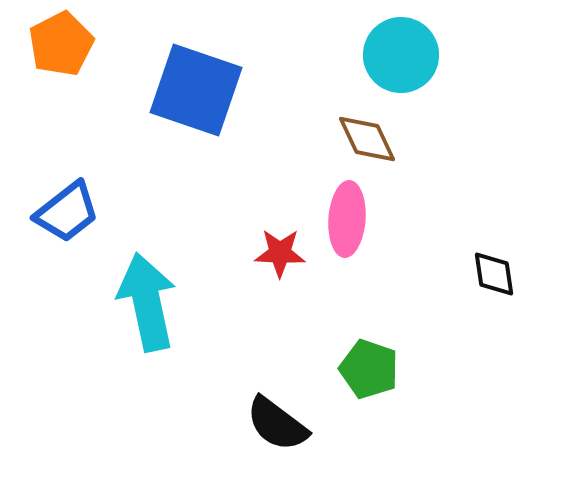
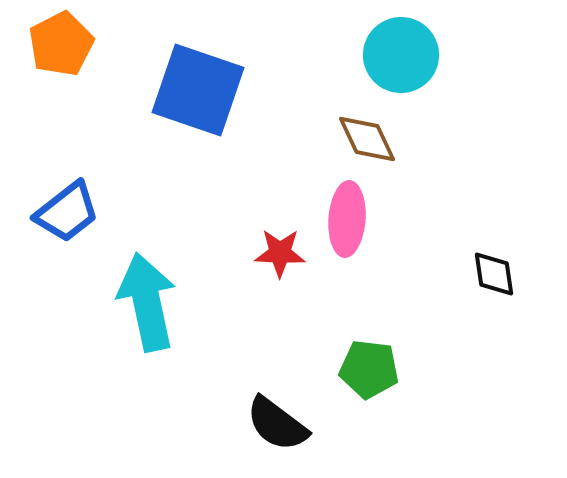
blue square: moved 2 px right
green pentagon: rotated 12 degrees counterclockwise
